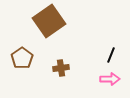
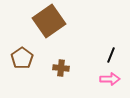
brown cross: rotated 14 degrees clockwise
